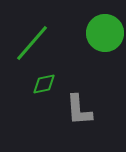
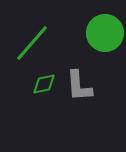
gray L-shape: moved 24 px up
